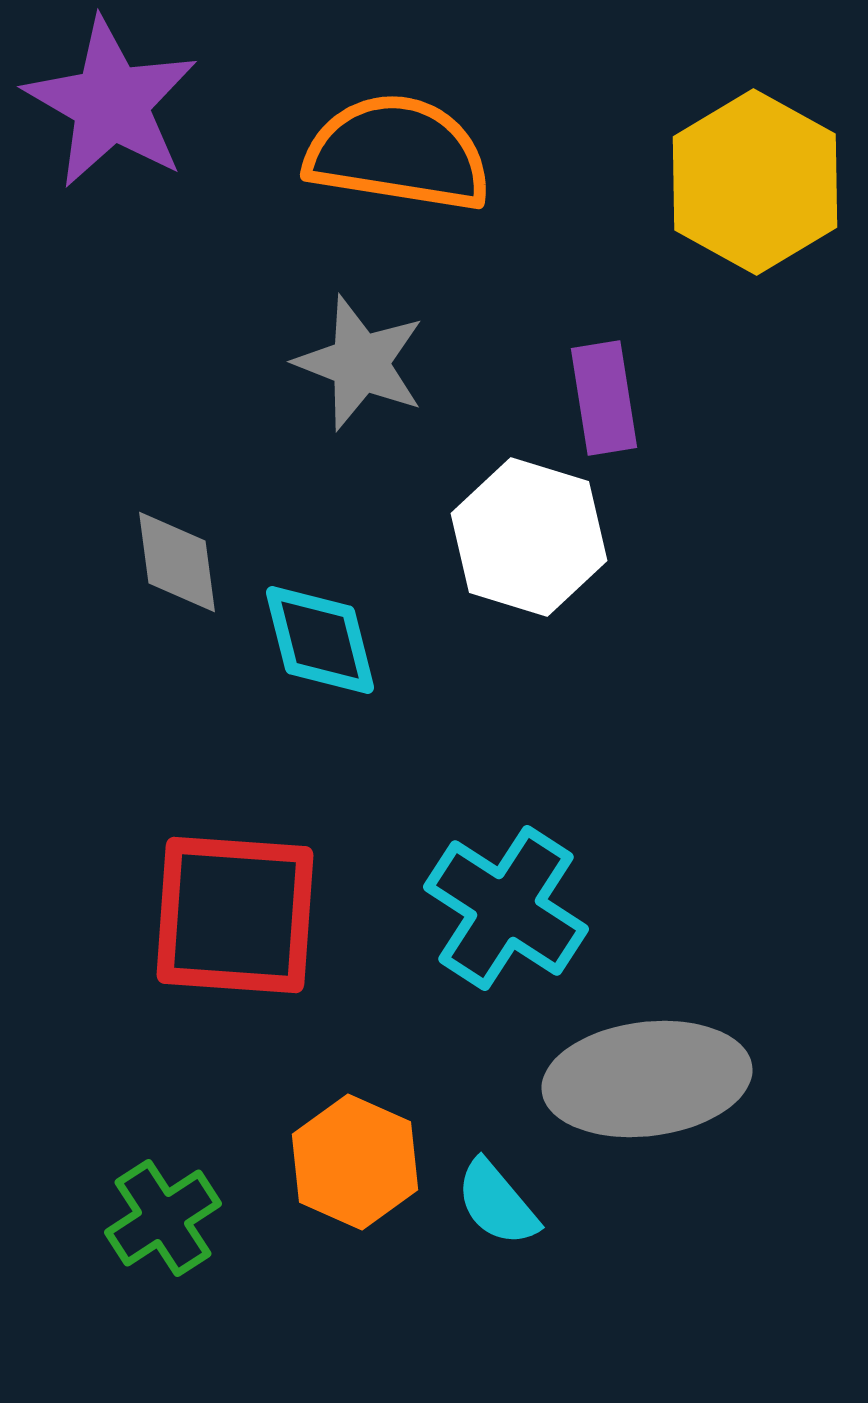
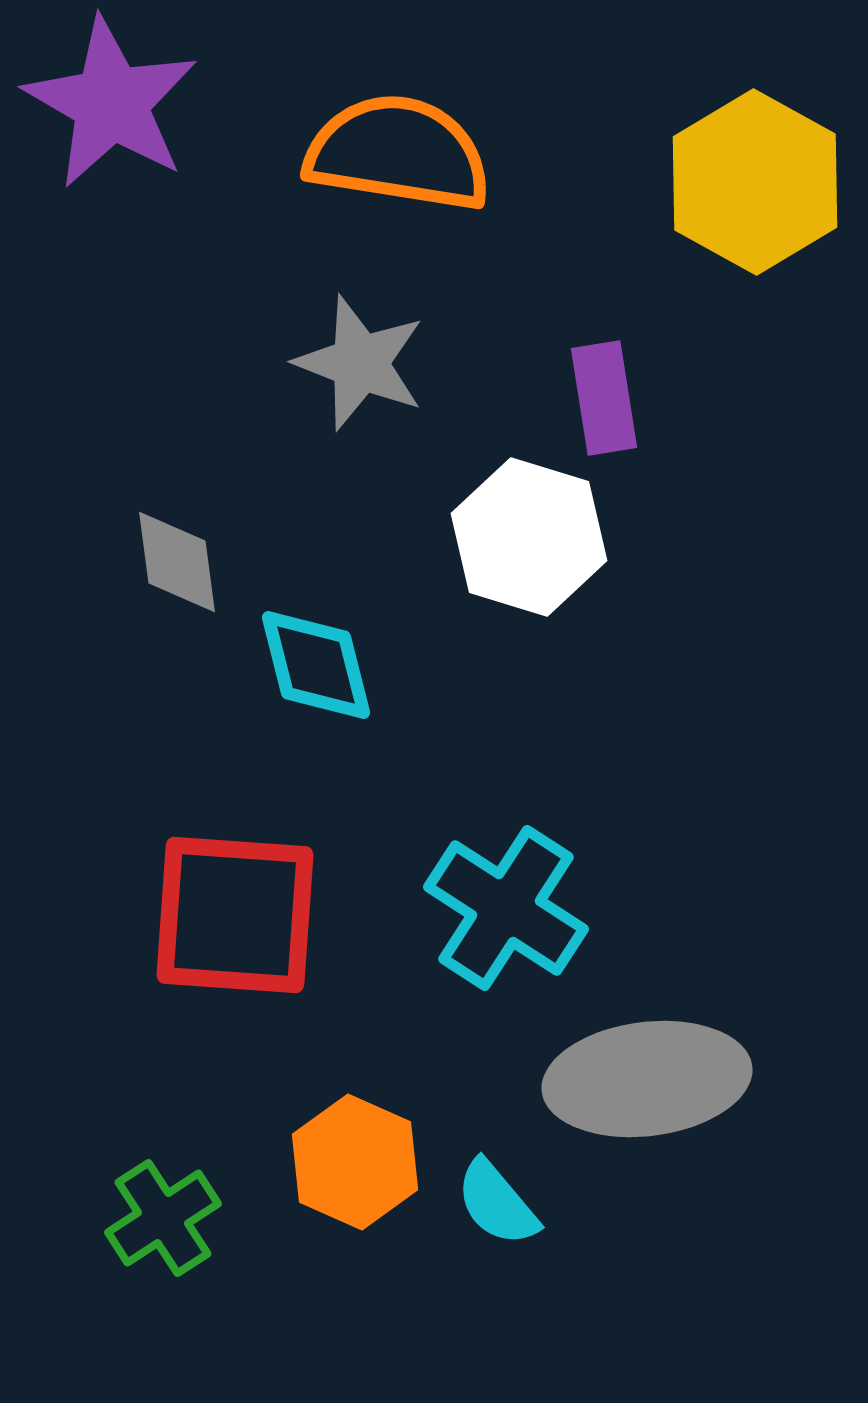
cyan diamond: moved 4 px left, 25 px down
